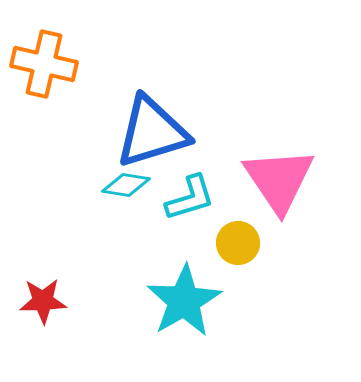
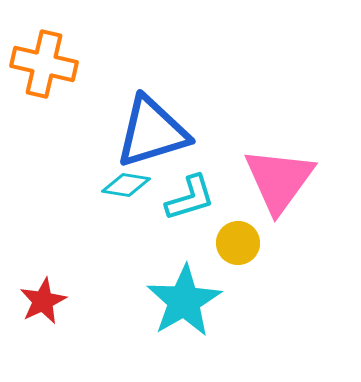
pink triangle: rotated 10 degrees clockwise
red star: rotated 24 degrees counterclockwise
